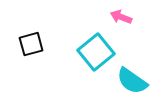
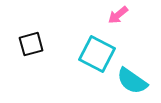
pink arrow: moved 3 px left, 2 px up; rotated 60 degrees counterclockwise
cyan square: moved 1 px right, 2 px down; rotated 24 degrees counterclockwise
